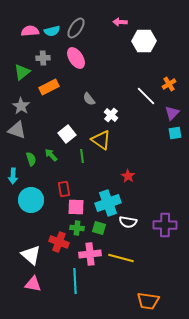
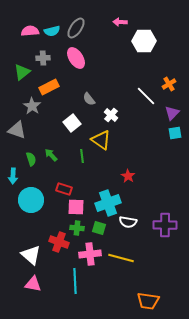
gray star: moved 11 px right
white square: moved 5 px right, 11 px up
red rectangle: rotated 63 degrees counterclockwise
